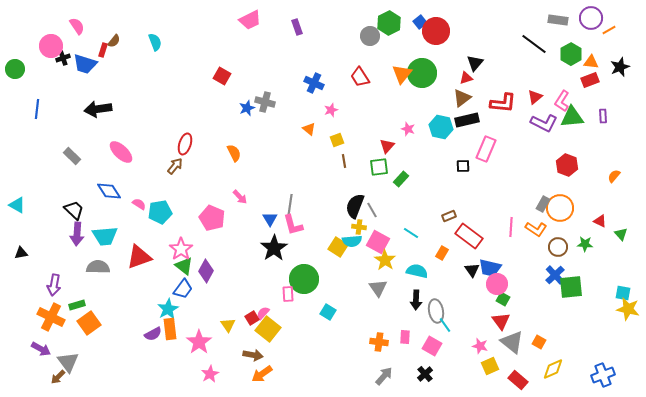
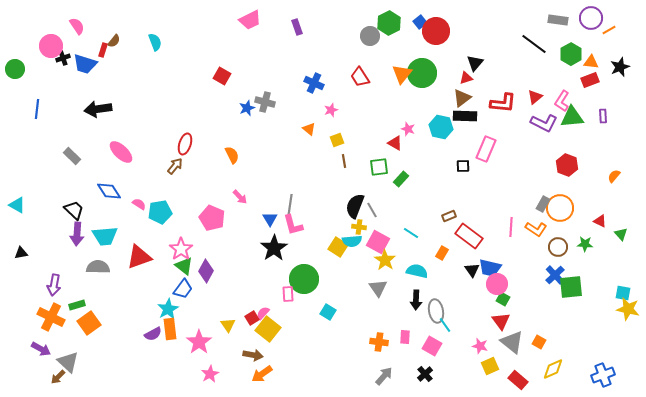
black rectangle at (467, 120): moved 2 px left, 4 px up; rotated 15 degrees clockwise
red triangle at (387, 146): moved 8 px right, 3 px up; rotated 42 degrees counterclockwise
orange semicircle at (234, 153): moved 2 px left, 2 px down
gray triangle at (68, 362): rotated 10 degrees counterclockwise
